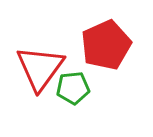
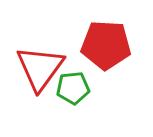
red pentagon: rotated 27 degrees clockwise
